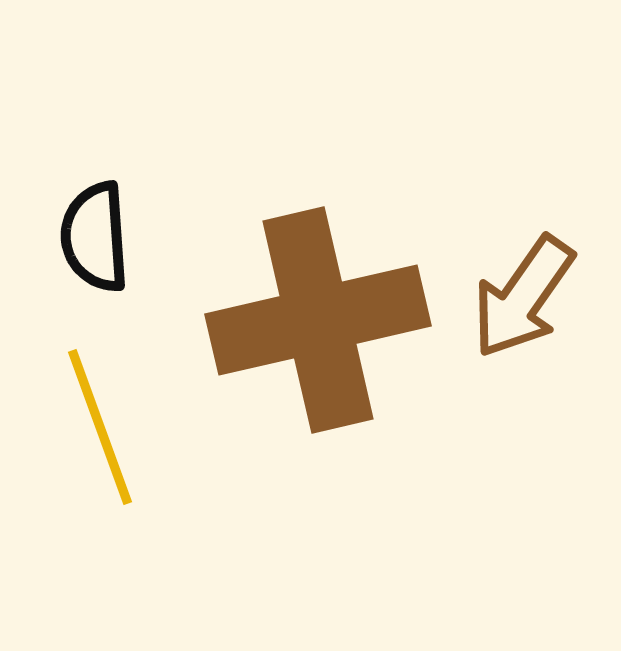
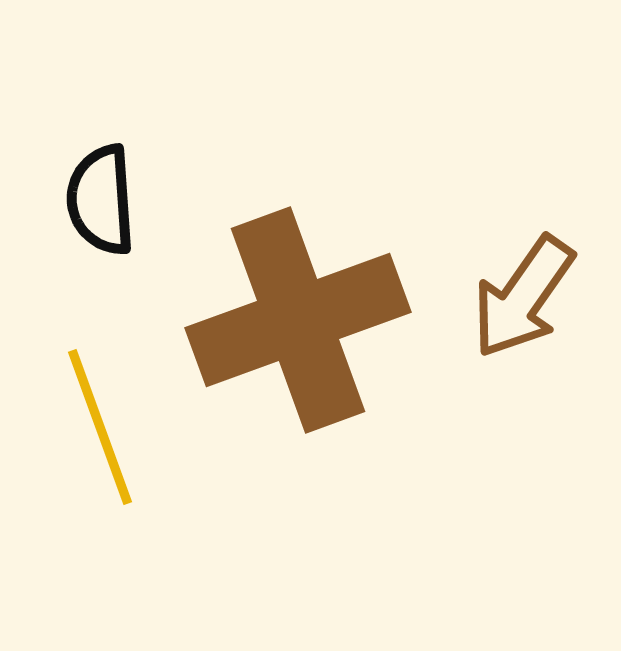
black semicircle: moved 6 px right, 37 px up
brown cross: moved 20 px left; rotated 7 degrees counterclockwise
